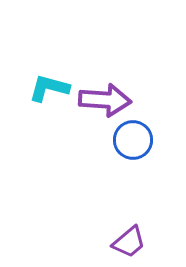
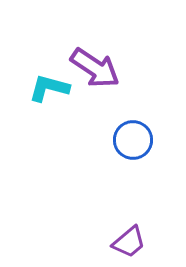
purple arrow: moved 10 px left, 32 px up; rotated 30 degrees clockwise
